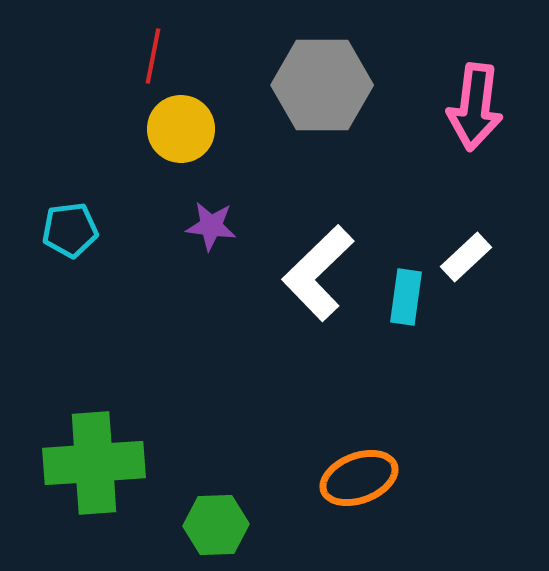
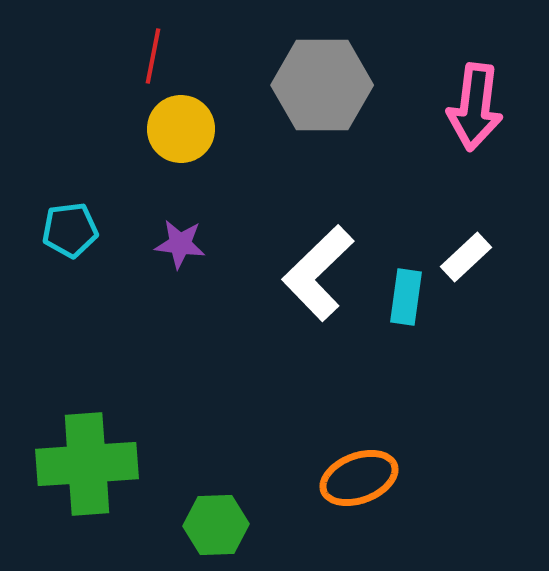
purple star: moved 31 px left, 18 px down
green cross: moved 7 px left, 1 px down
